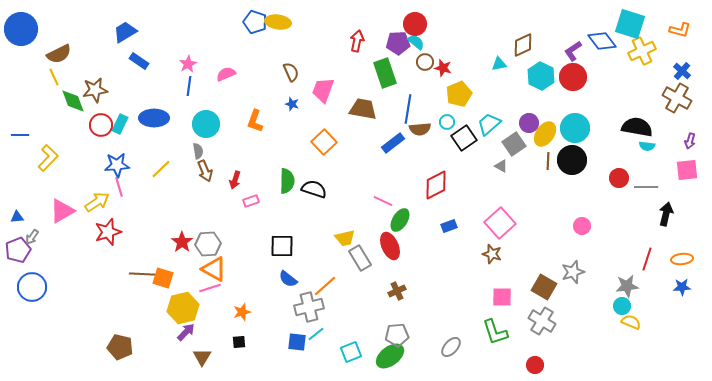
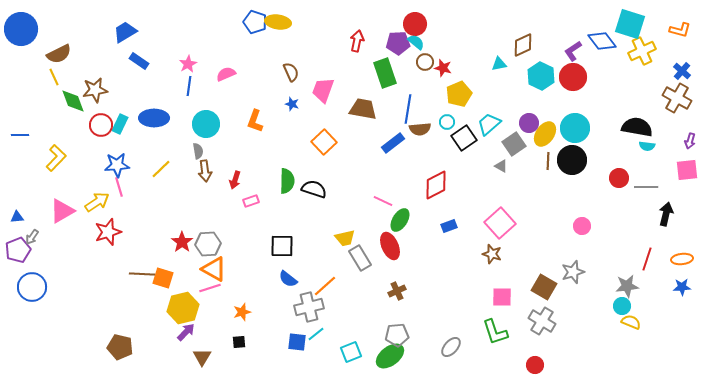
yellow L-shape at (48, 158): moved 8 px right
brown arrow at (205, 171): rotated 15 degrees clockwise
